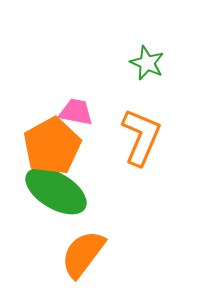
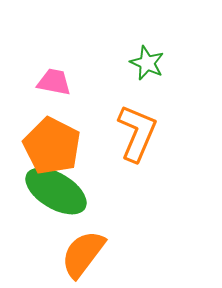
pink trapezoid: moved 22 px left, 30 px up
orange L-shape: moved 4 px left, 4 px up
orange pentagon: rotated 16 degrees counterclockwise
